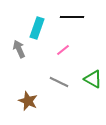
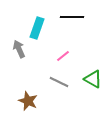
pink line: moved 6 px down
